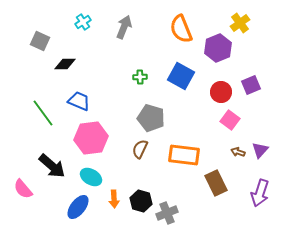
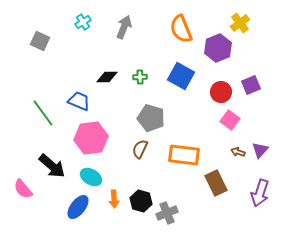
black diamond: moved 42 px right, 13 px down
